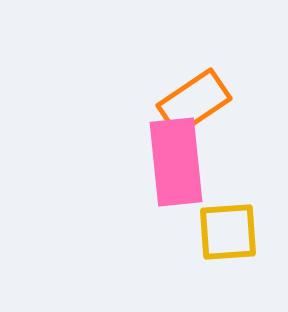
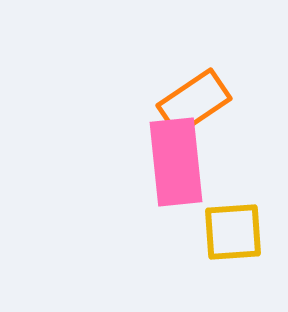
yellow square: moved 5 px right
